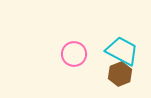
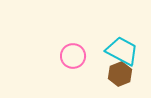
pink circle: moved 1 px left, 2 px down
